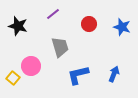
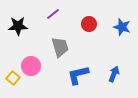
black star: rotated 18 degrees counterclockwise
